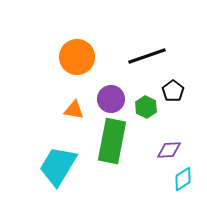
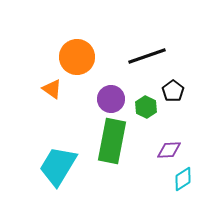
orange triangle: moved 22 px left, 21 px up; rotated 25 degrees clockwise
